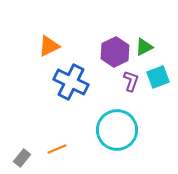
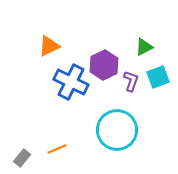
purple hexagon: moved 11 px left, 13 px down
